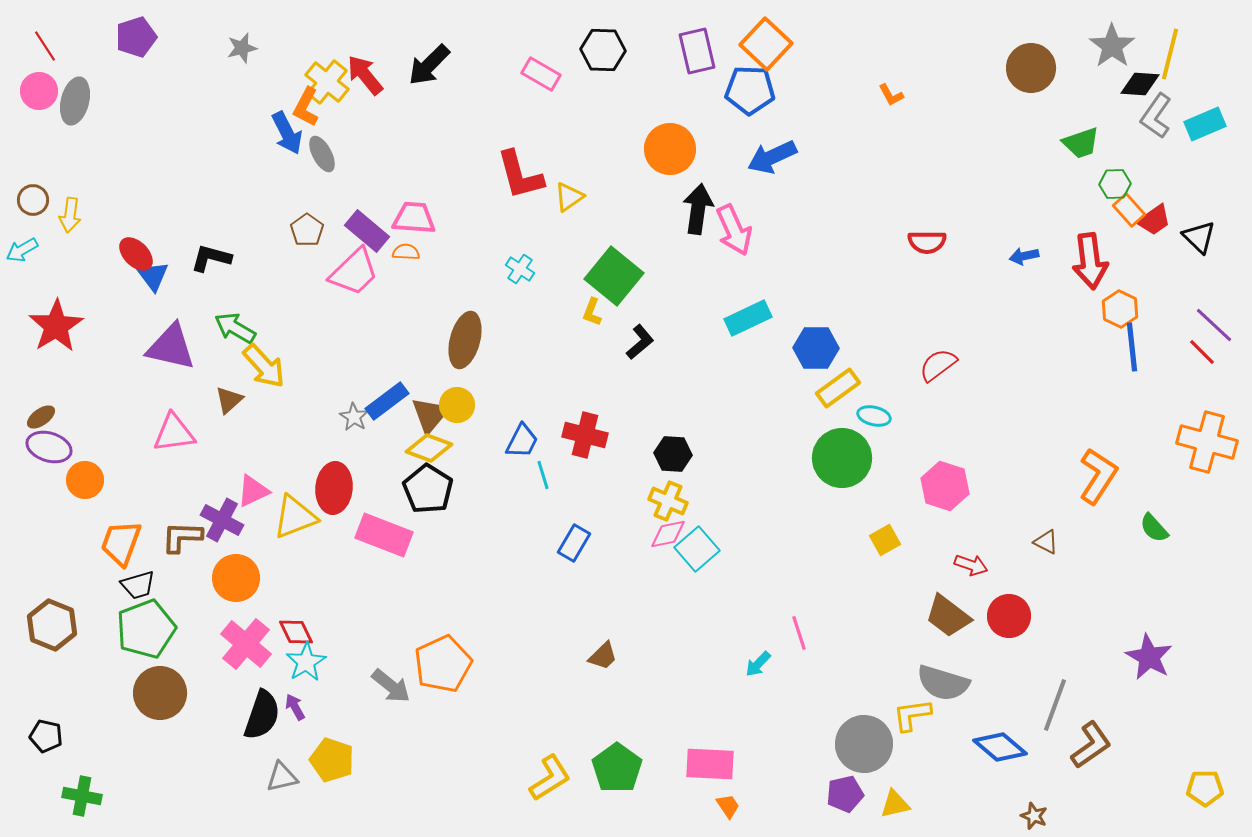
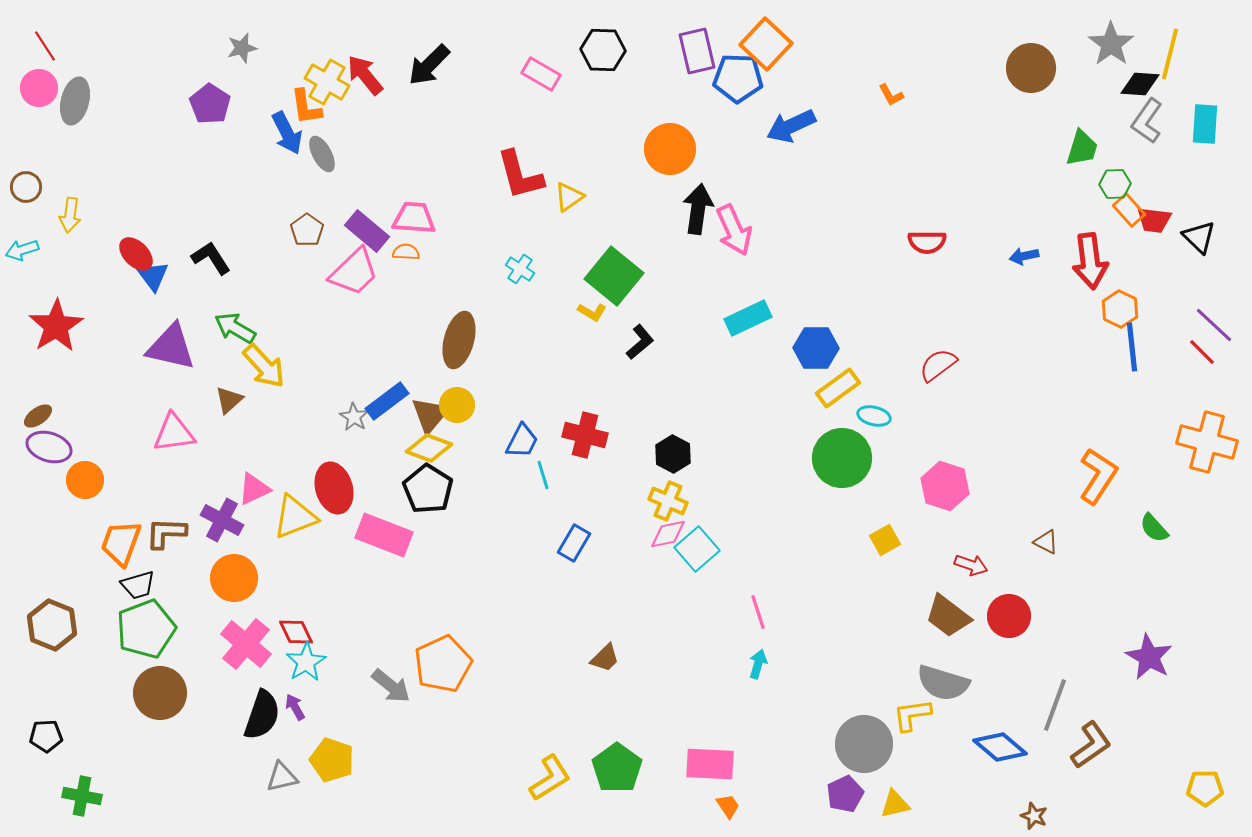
purple pentagon at (136, 37): moved 74 px right, 67 px down; rotated 21 degrees counterclockwise
gray star at (1112, 46): moved 1 px left, 2 px up
yellow cross at (327, 82): rotated 9 degrees counterclockwise
blue pentagon at (750, 90): moved 12 px left, 12 px up
pink circle at (39, 91): moved 3 px up
orange L-shape at (306, 107): rotated 36 degrees counterclockwise
gray L-shape at (1156, 116): moved 9 px left, 5 px down
cyan rectangle at (1205, 124): rotated 63 degrees counterclockwise
green trapezoid at (1081, 143): moved 1 px right, 5 px down; rotated 54 degrees counterclockwise
blue arrow at (772, 157): moved 19 px right, 31 px up
brown circle at (33, 200): moved 7 px left, 13 px up
red trapezoid at (1154, 220): rotated 42 degrees clockwise
cyan arrow at (22, 250): rotated 12 degrees clockwise
black L-shape at (211, 258): rotated 42 degrees clockwise
yellow L-shape at (592, 312): rotated 80 degrees counterclockwise
brown ellipse at (465, 340): moved 6 px left
brown ellipse at (41, 417): moved 3 px left, 1 px up
black hexagon at (673, 454): rotated 24 degrees clockwise
red ellipse at (334, 488): rotated 21 degrees counterclockwise
pink triangle at (253, 491): moved 1 px right, 2 px up
brown L-shape at (182, 537): moved 16 px left, 4 px up
orange circle at (236, 578): moved 2 px left
pink line at (799, 633): moved 41 px left, 21 px up
brown trapezoid at (603, 656): moved 2 px right, 2 px down
cyan arrow at (758, 664): rotated 152 degrees clockwise
black pentagon at (46, 736): rotated 16 degrees counterclockwise
purple pentagon at (845, 794): rotated 12 degrees counterclockwise
